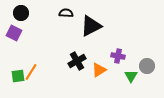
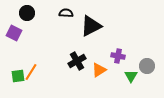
black circle: moved 6 px right
